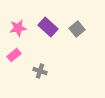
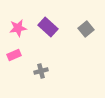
gray square: moved 9 px right
pink rectangle: rotated 16 degrees clockwise
gray cross: moved 1 px right; rotated 32 degrees counterclockwise
